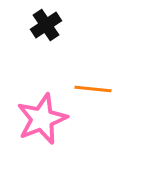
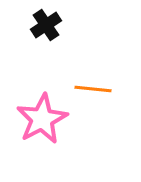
pink star: rotated 6 degrees counterclockwise
